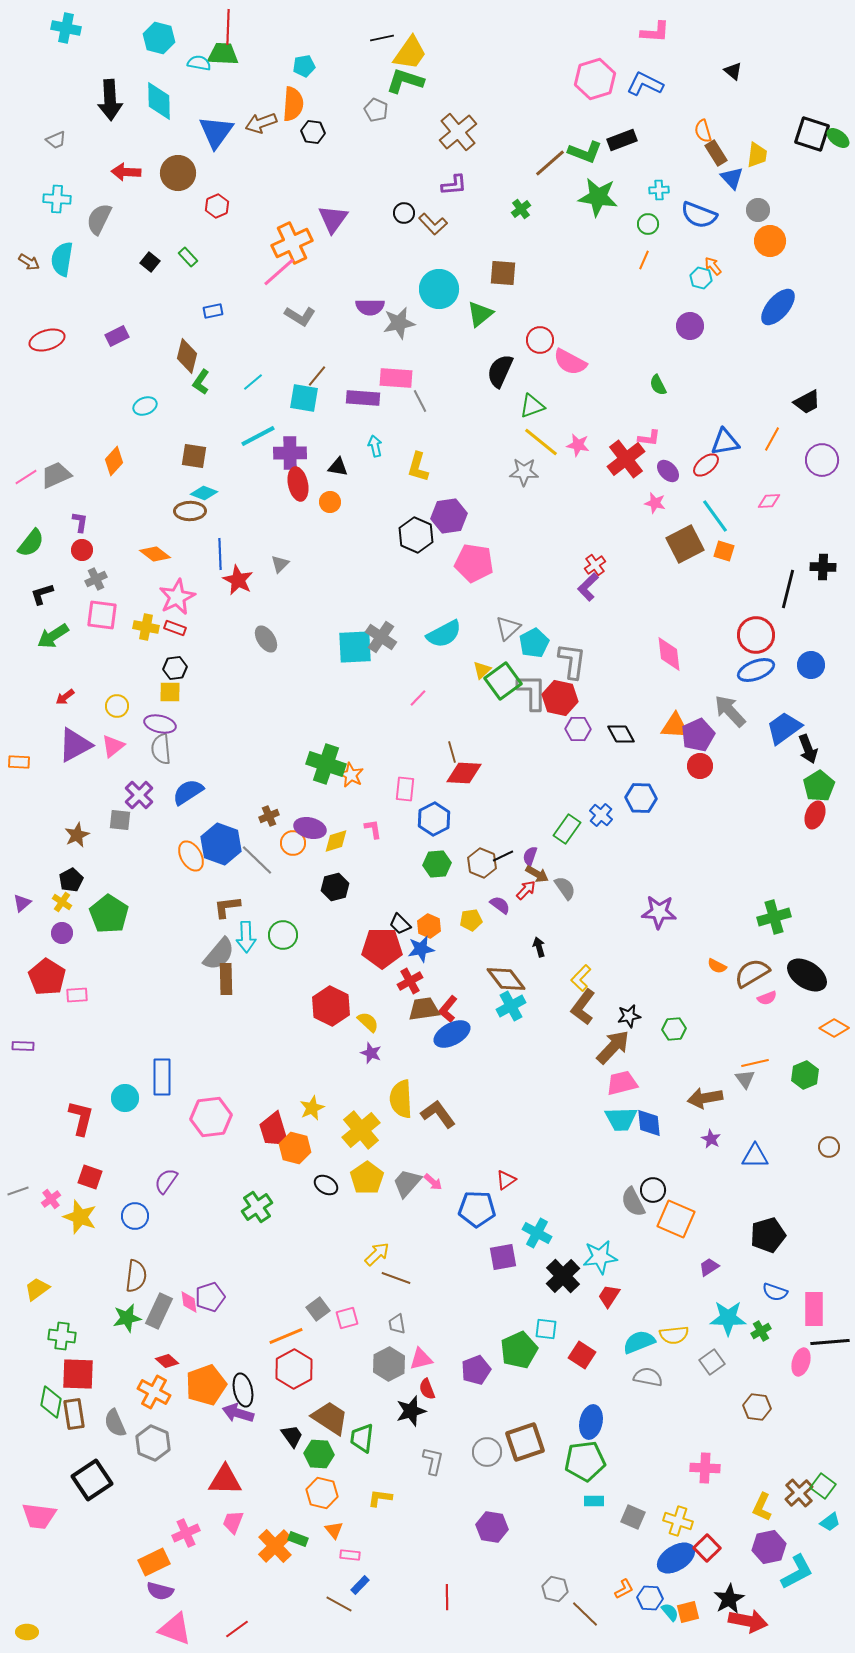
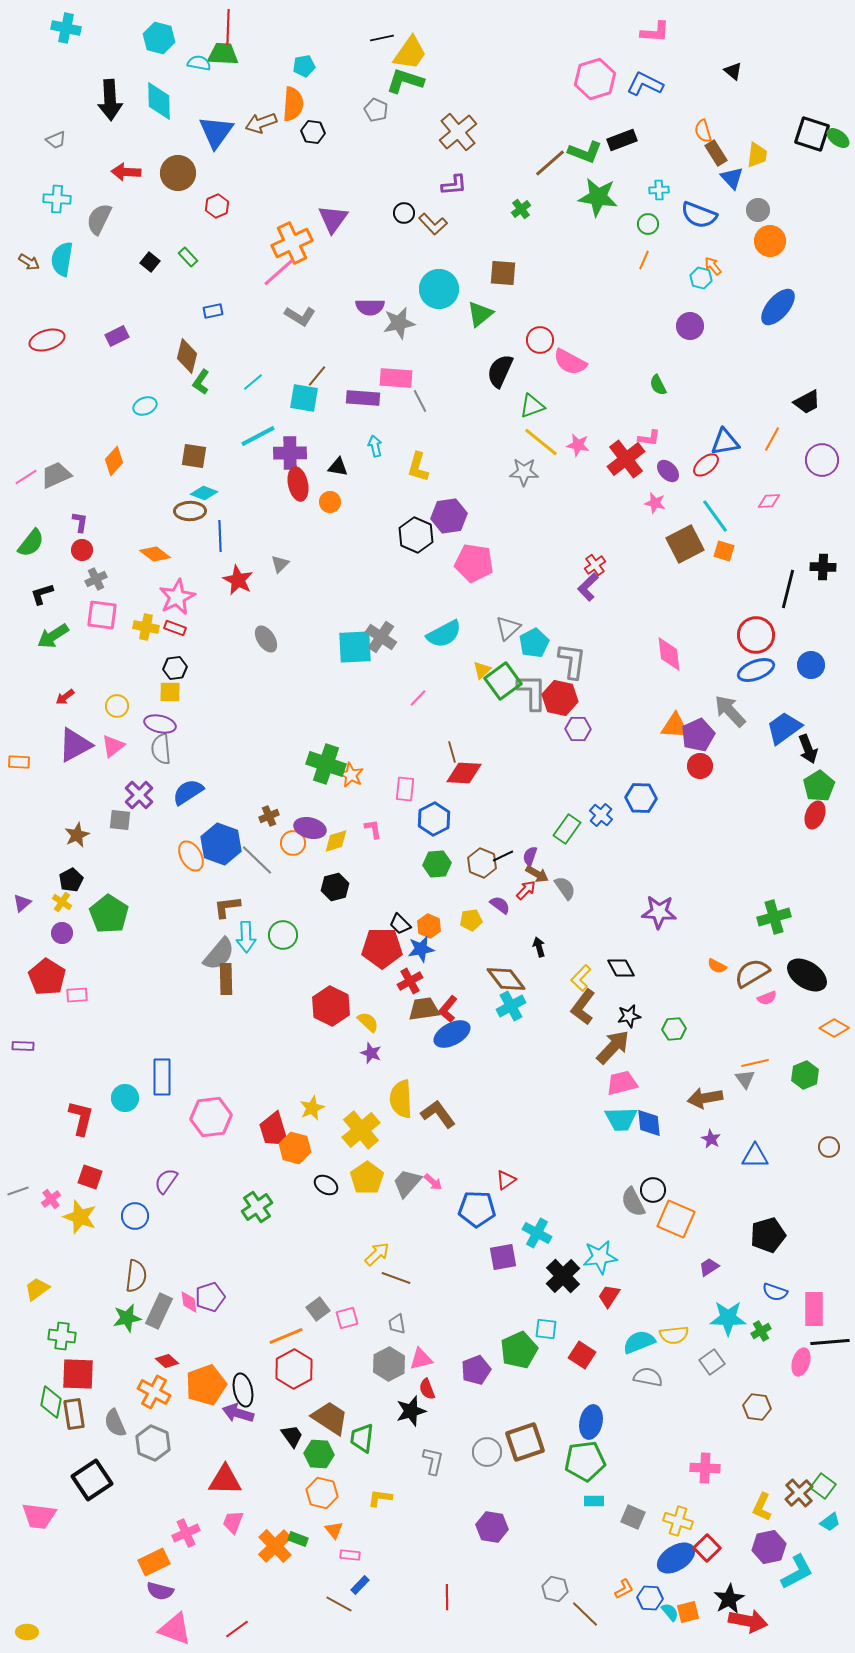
blue line at (220, 554): moved 18 px up
black diamond at (621, 734): moved 234 px down
